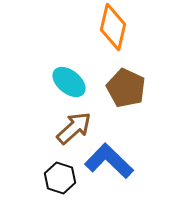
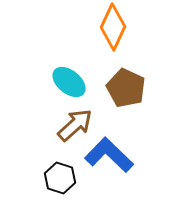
orange diamond: rotated 12 degrees clockwise
brown arrow: moved 1 px right, 3 px up
blue L-shape: moved 6 px up
